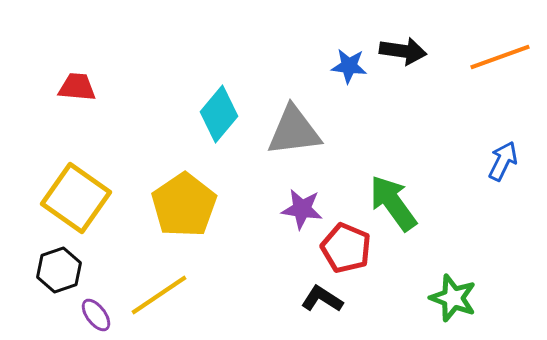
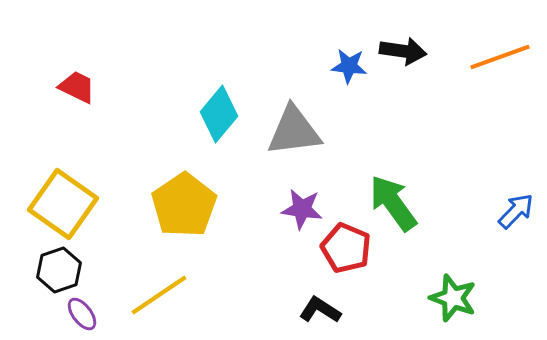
red trapezoid: rotated 21 degrees clockwise
blue arrow: moved 13 px right, 50 px down; rotated 18 degrees clockwise
yellow square: moved 13 px left, 6 px down
black L-shape: moved 2 px left, 11 px down
purple ellipse: moved 14 px left, 1 px up
